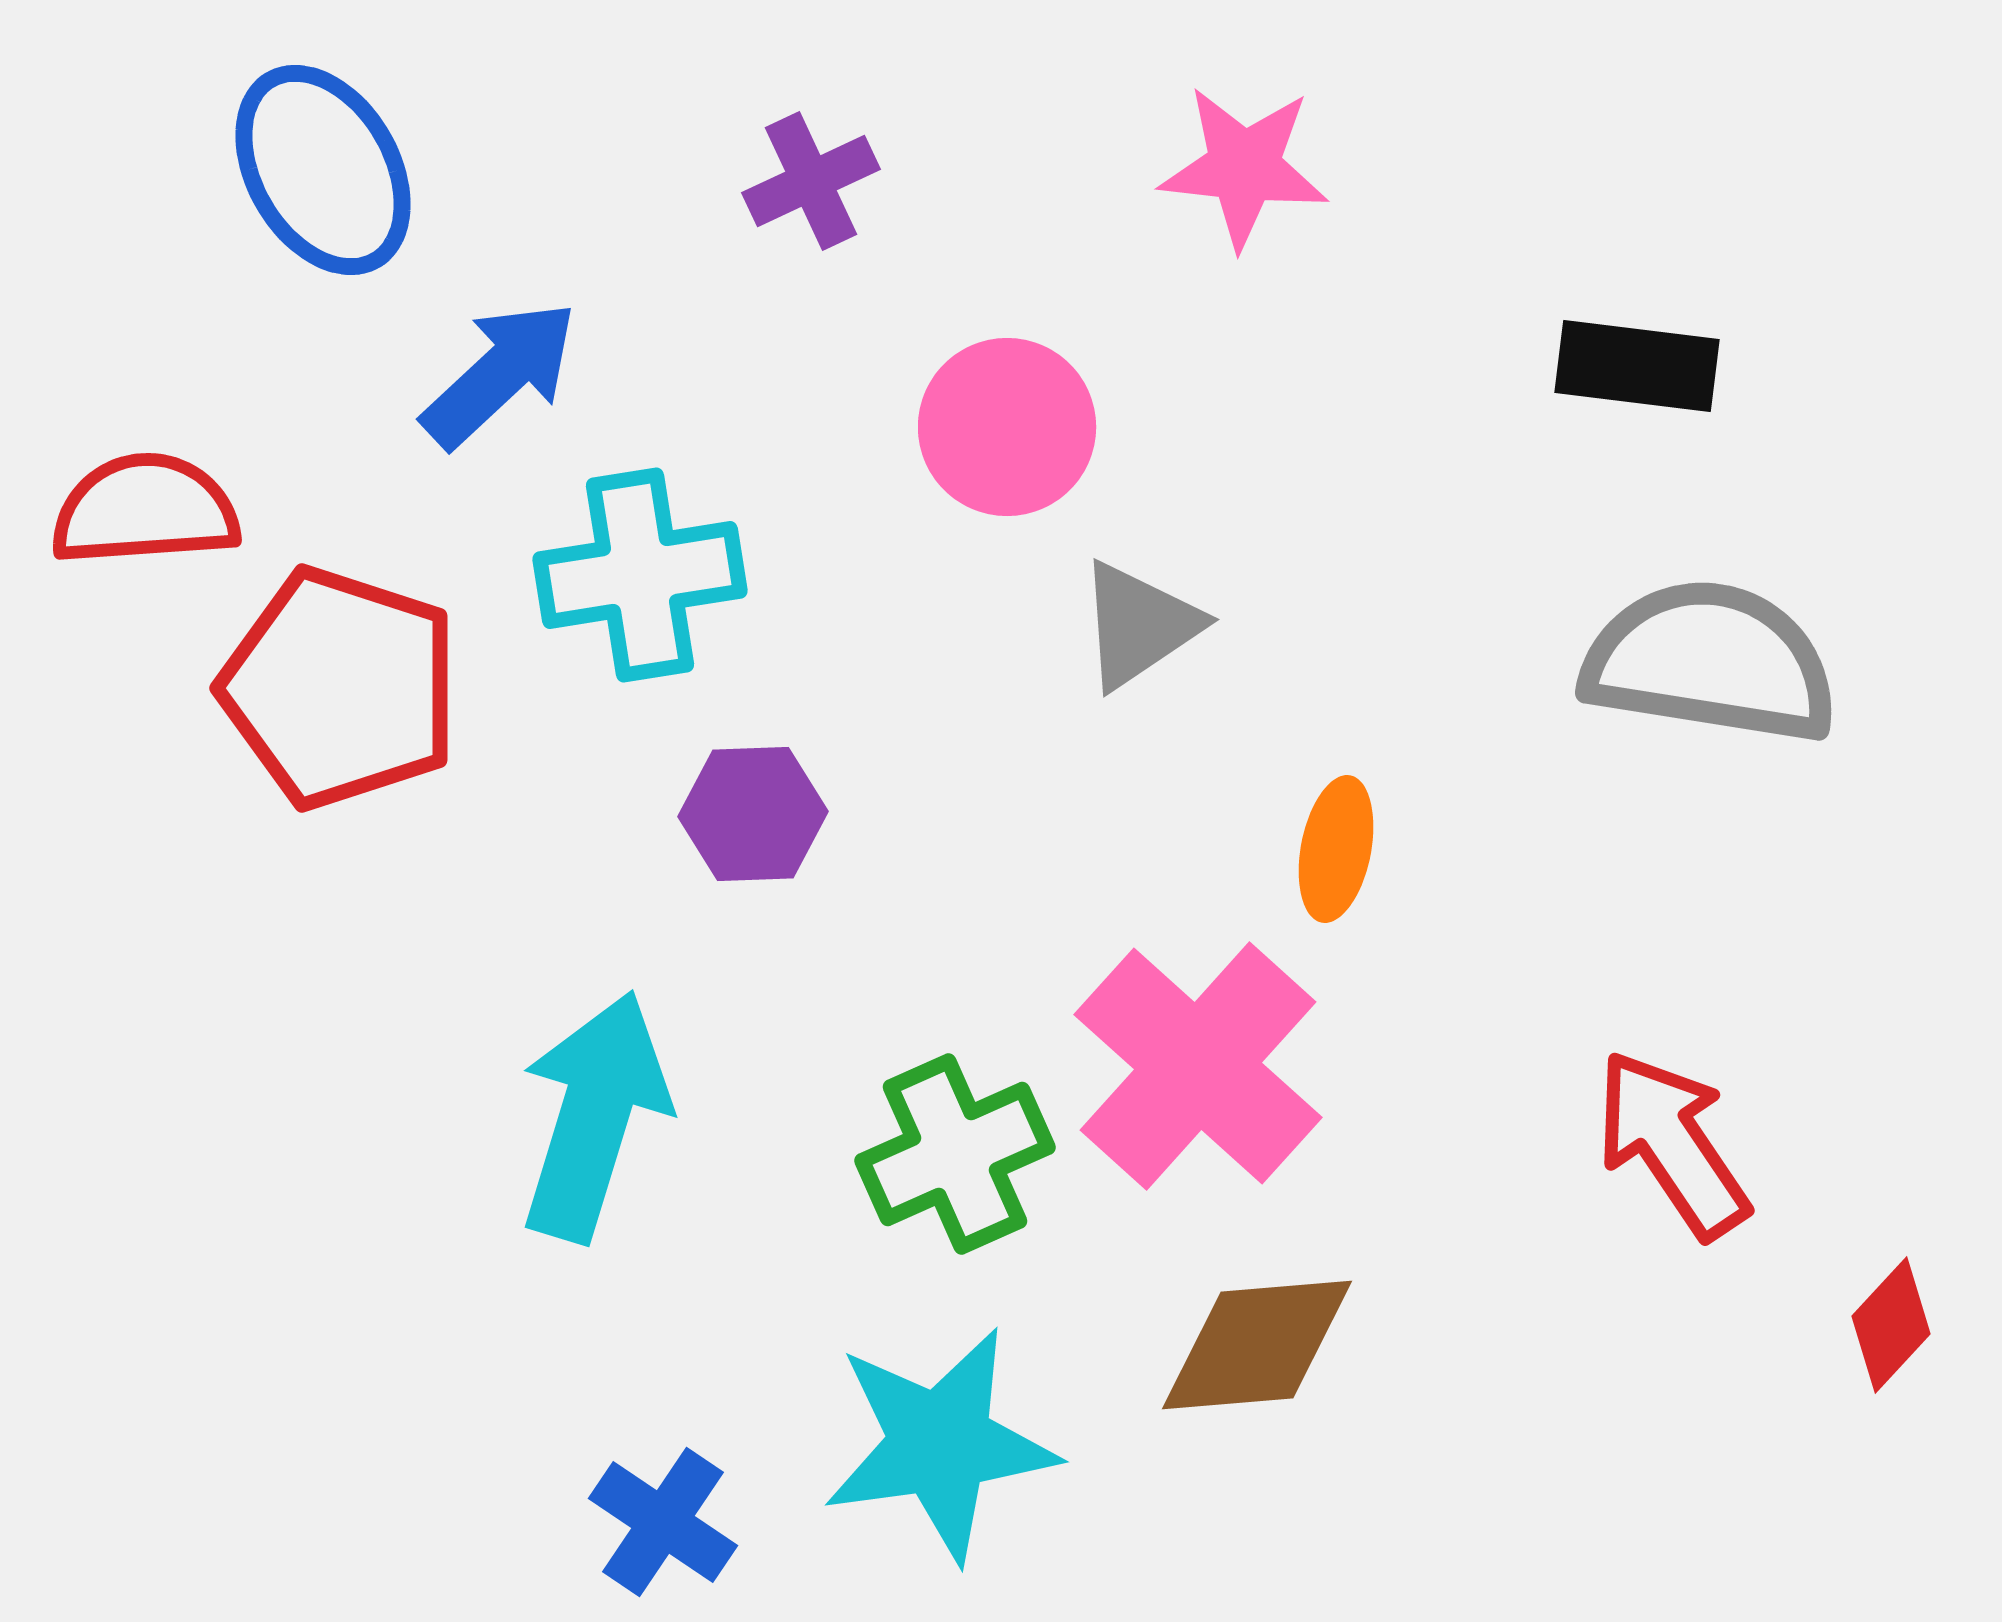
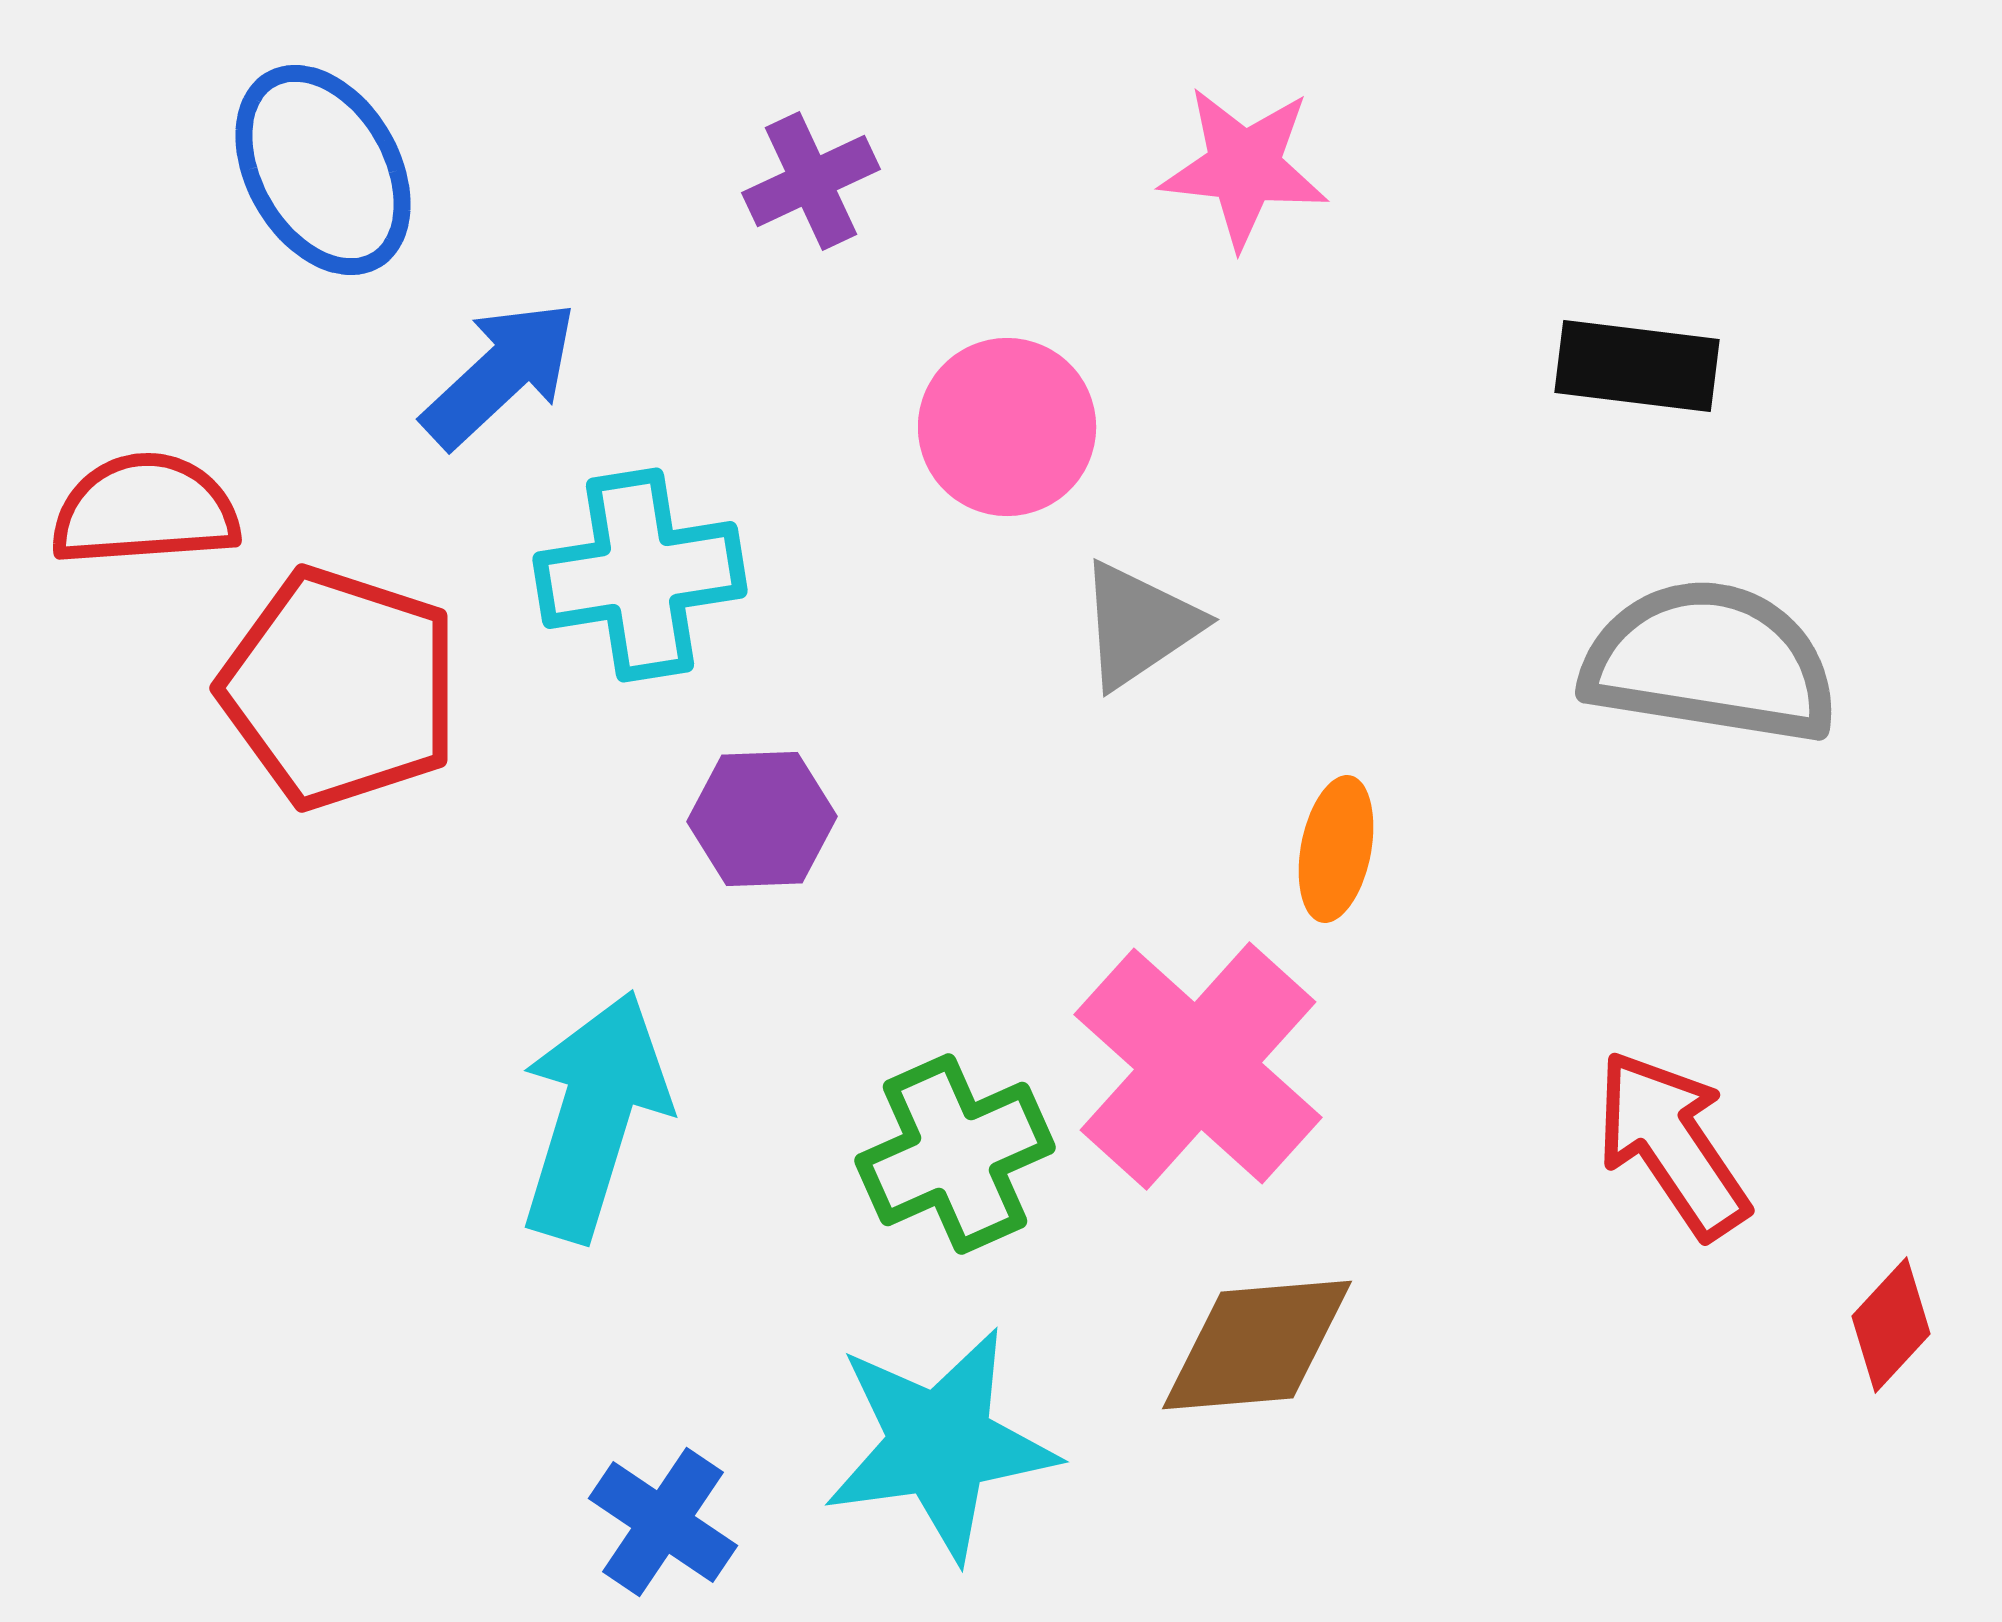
purple hexagon: moved 9 px right, 5 px down
